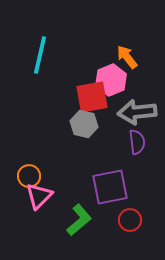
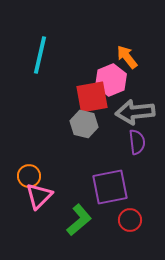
gray arrow: moved 2 px left
